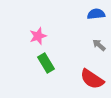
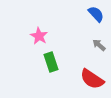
blue semicircle: rotated 54 degrees clockwise
pink star: moved 1 px right; rotated 24 degrees counterclockwise
green rectangle: moved 5 px right, 1 px up; rotated 12 degrees clockwise
